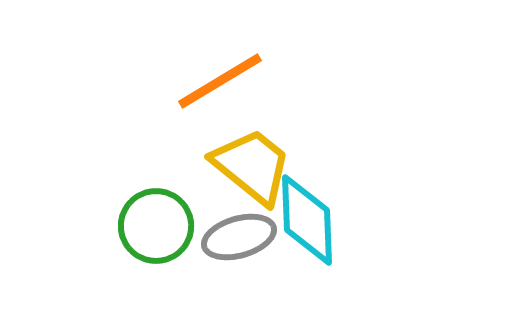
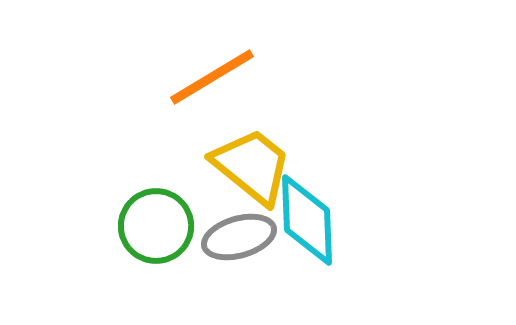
orange line: moved 8 px left, 4 px up
